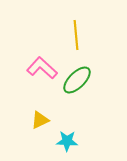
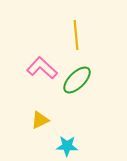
cyan star: moved 5 px down
